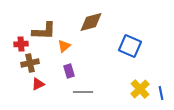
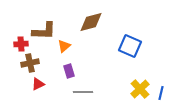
blue line: rotated 24 degrees clockwise
